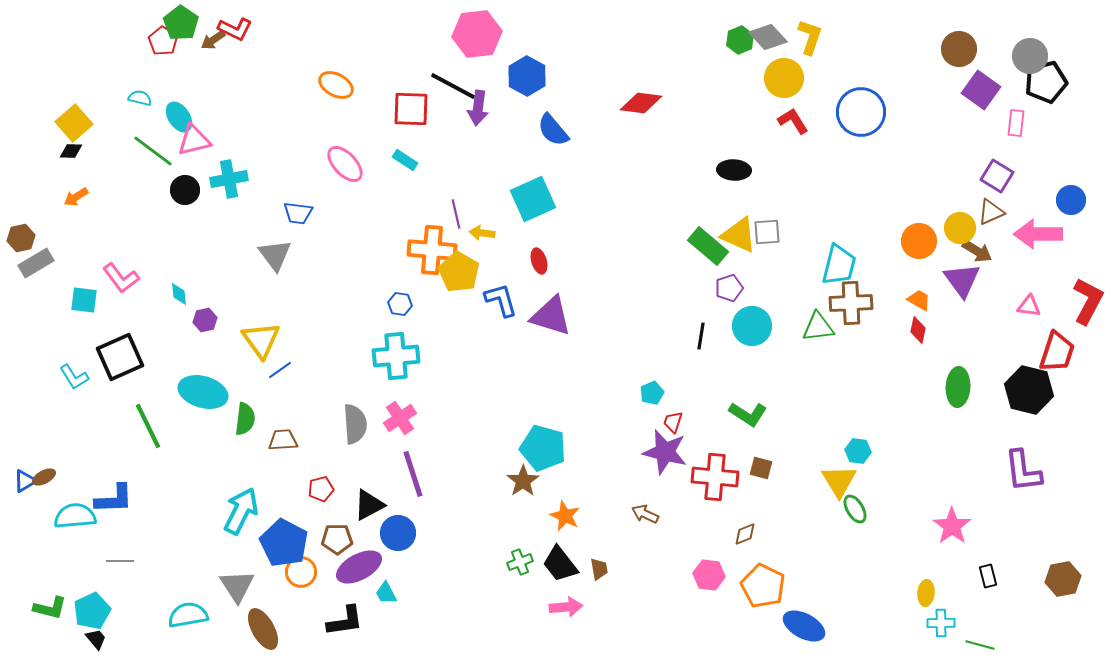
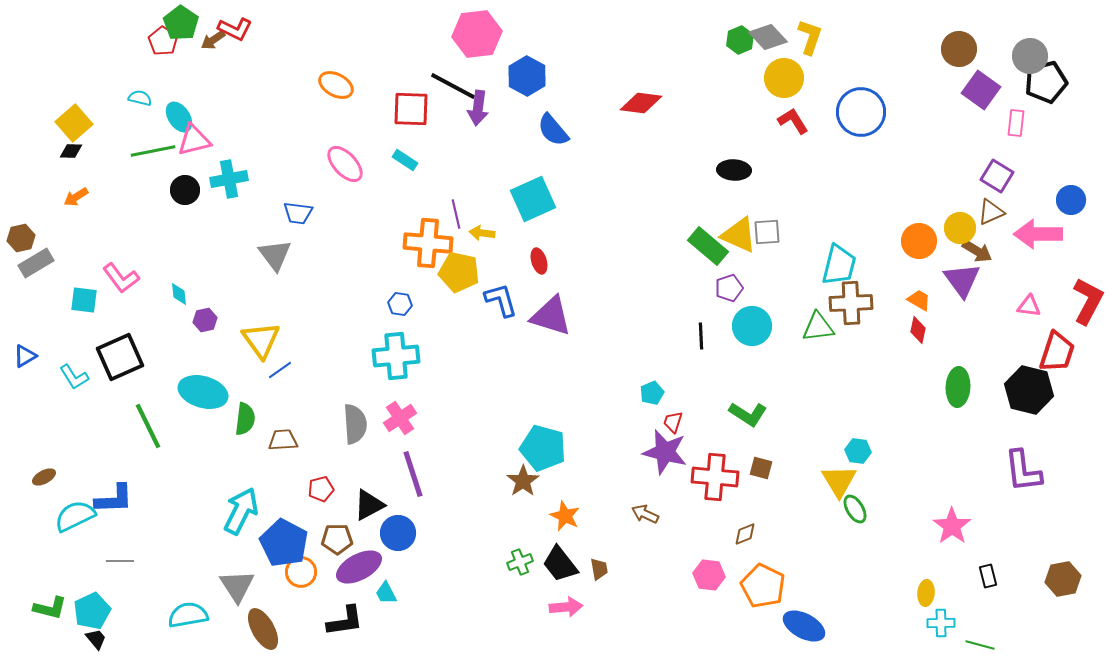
green line at (153, 151): rotated 48 degrees counterclockwise
orange cross at (432, 250): moved 4 px left, 7 px up
yellow pentagon at (459, 272): rotated 18 degrees counterclockwise
black line at (701, 336): rotated 12 degrees counterclockwise
blue triangle at (25, 481): moved 125 px up
cyan semicircle at (75, 516): rotated 21 degrees counterclockwise
